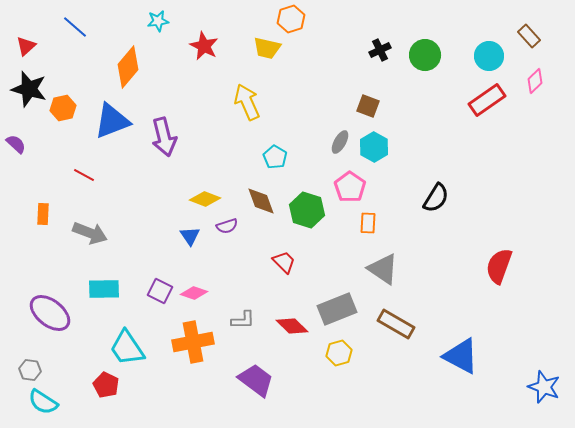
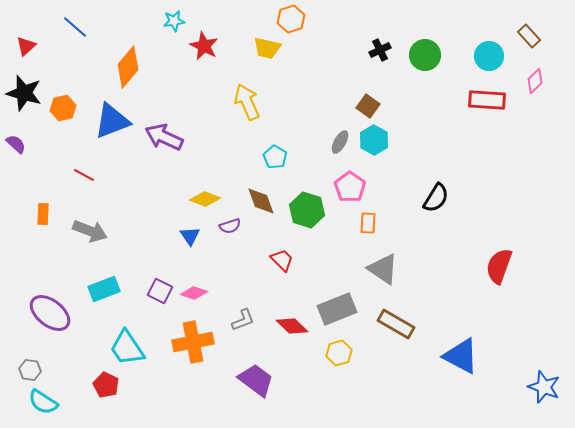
cyan star at (158, 21): moved 16 px right
black star at (29, 89): moved 5 px left, 4 px down
red rectangle at (487, 100): rotated 39 degrees clockwise
brown square at (368, 106): rotated 15 degrees clockwise
purple arrow at (164, 137): rotated 129 degrees clockwise
cyan hexagon at (374, 147): moved 7 px up
purple semicircle at (227, 226): moved 3 px right
gray arrow at (90, 233): moved 2 px up
red trapezoid at (284, 262): moved 2 px left, 2 px up
cyan rectangle at (104, 289): rotated 20 degrees counterclockwise
gray L-shape at (243, 320): rotated 20 degrees counterclockwise
